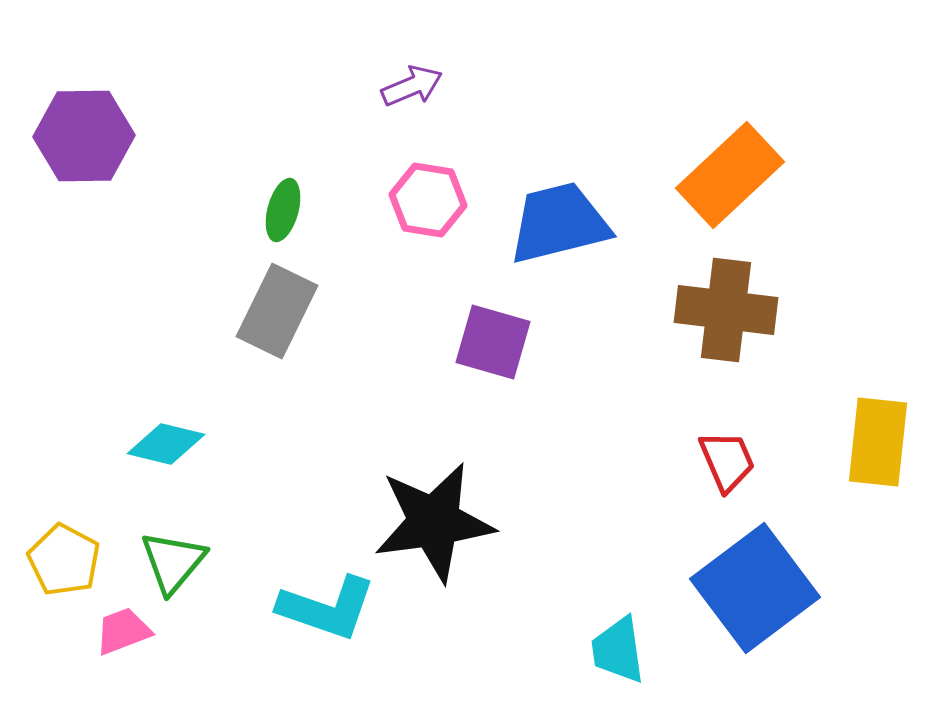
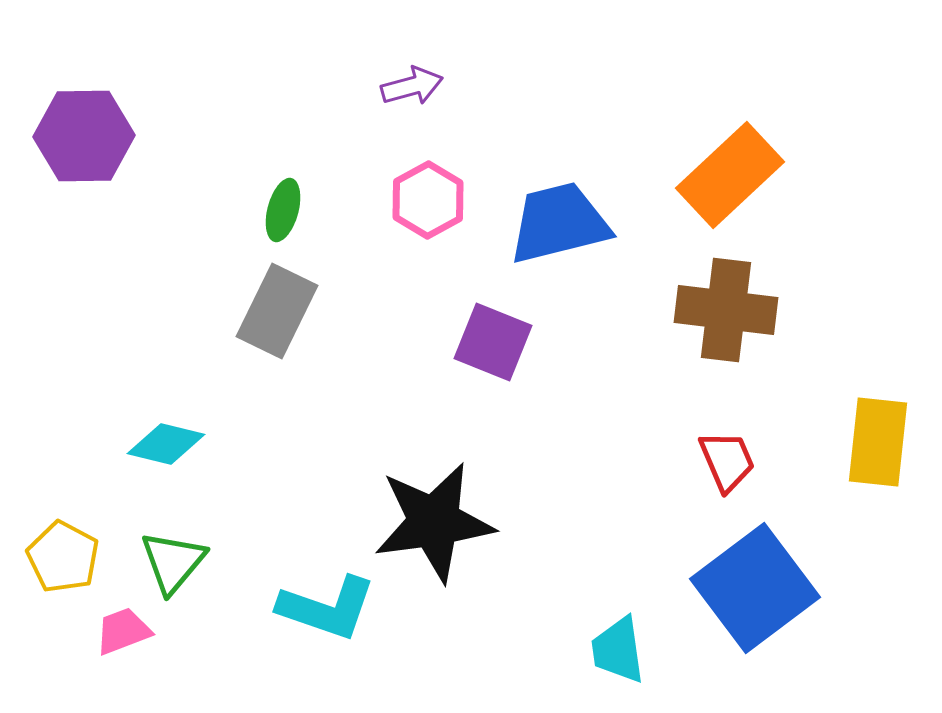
purple arrow: rotated 8 degrees clockwise
pink hexagon: rotated 22 degrees clockwise
purple square: rotated 6 degrees clockwise
yellow pentagon: moved 1 px left, 3 px up
